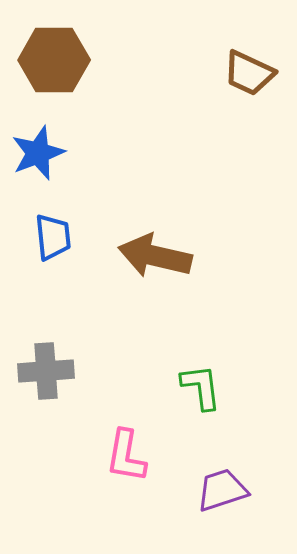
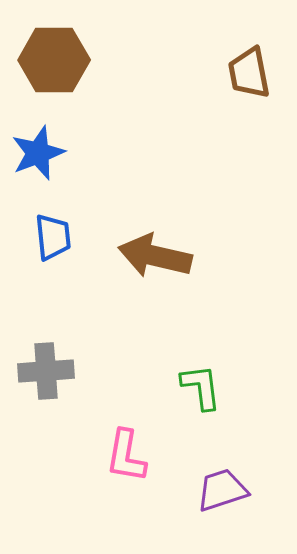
brown trapezoid: rotated 54 degrees clockwise
